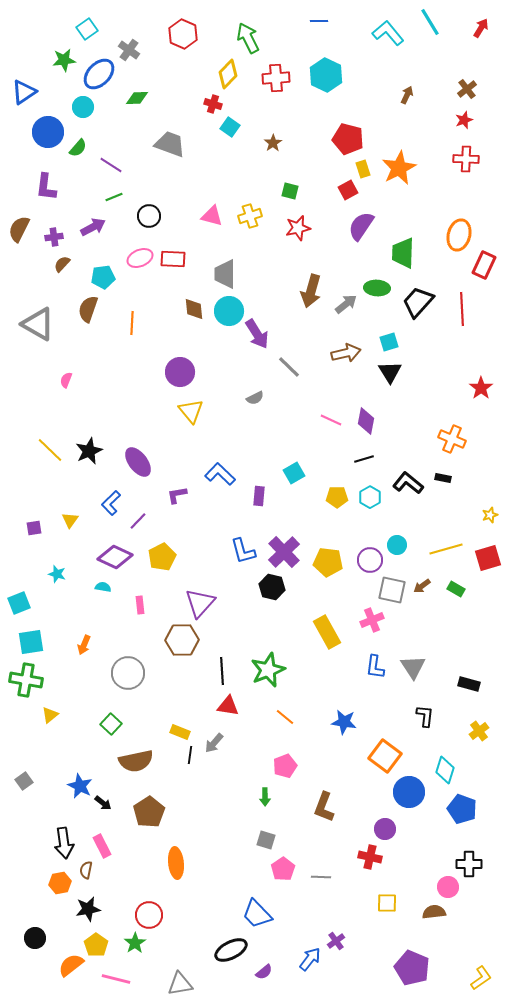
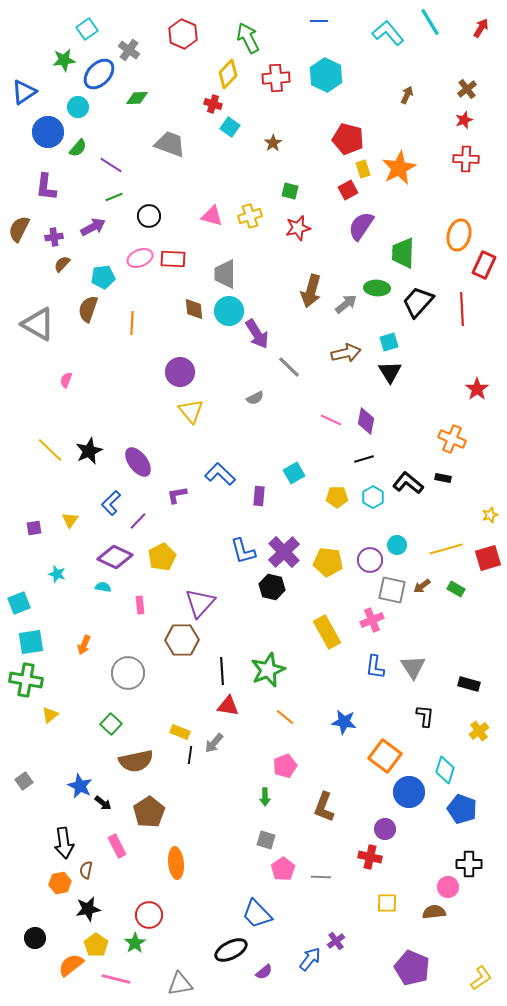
cyan circle at (83, 107): moved 5 px left
red star at (481, 388): moved 4 px left, 1 px down
cyan hexagon at (370, 497): moved 3 px right
pink rectangle at (102, 846): moved 15 px right
